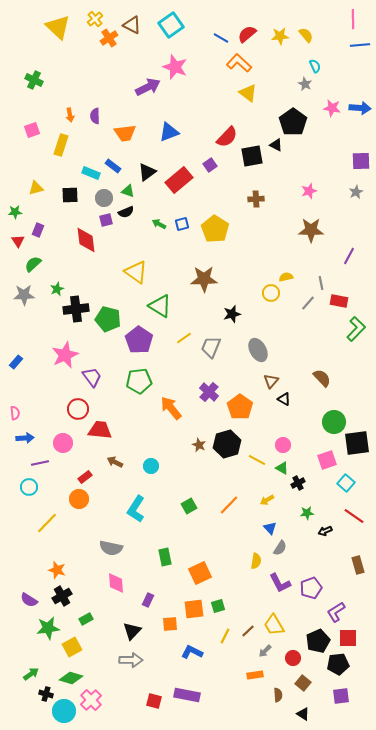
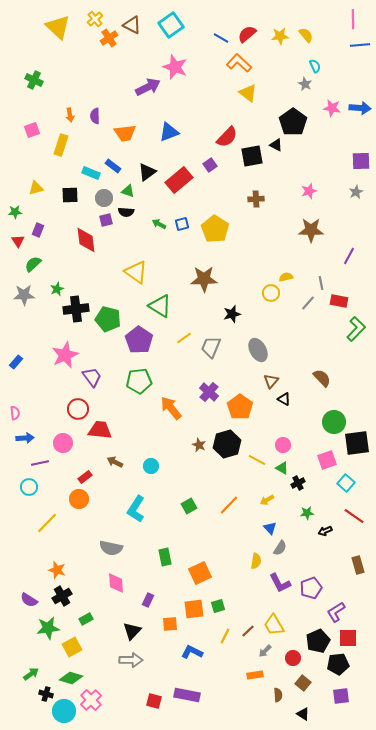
black semicircle at (126, 212): rotated 28 degrees clockwise
